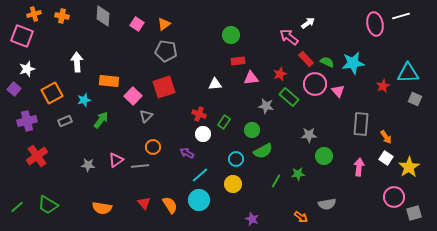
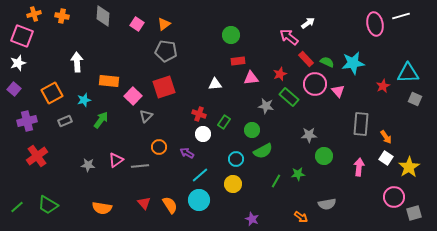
white star at (27, 69): moved 9 px left, 6 px up
orange circle at (153, 147): moved 6 px right
